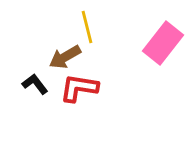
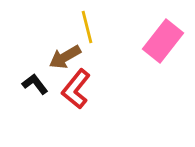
pink rectangle: moved 2 px up
red L-shape: moved 3 px left, 1 px down; rotated 60 degrees counterclockwise
